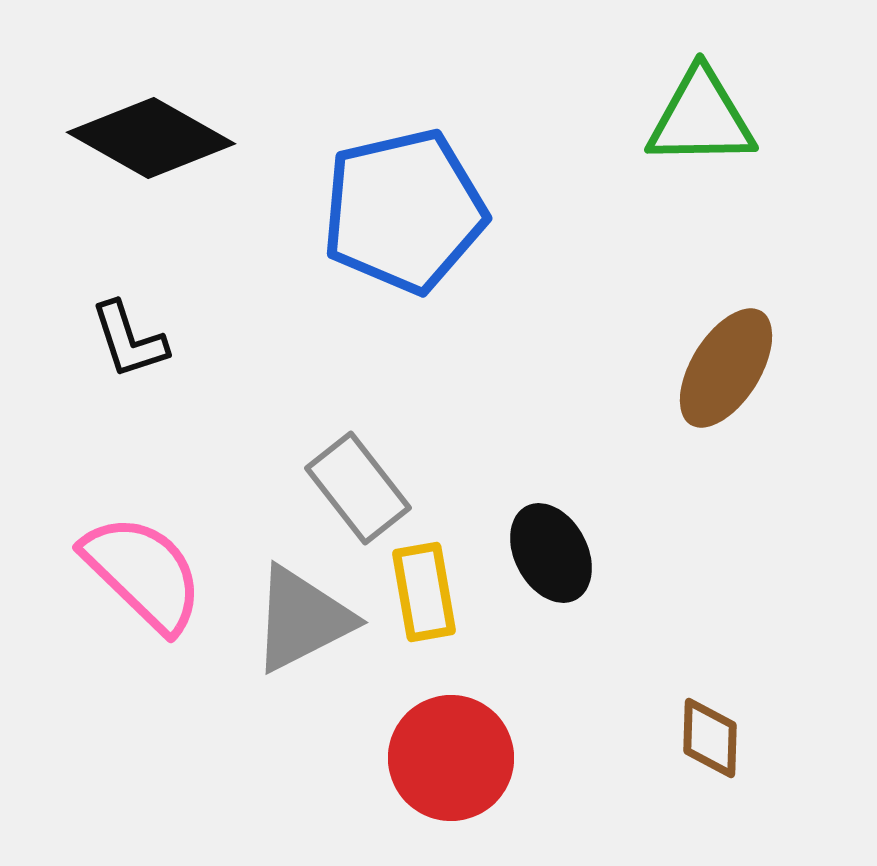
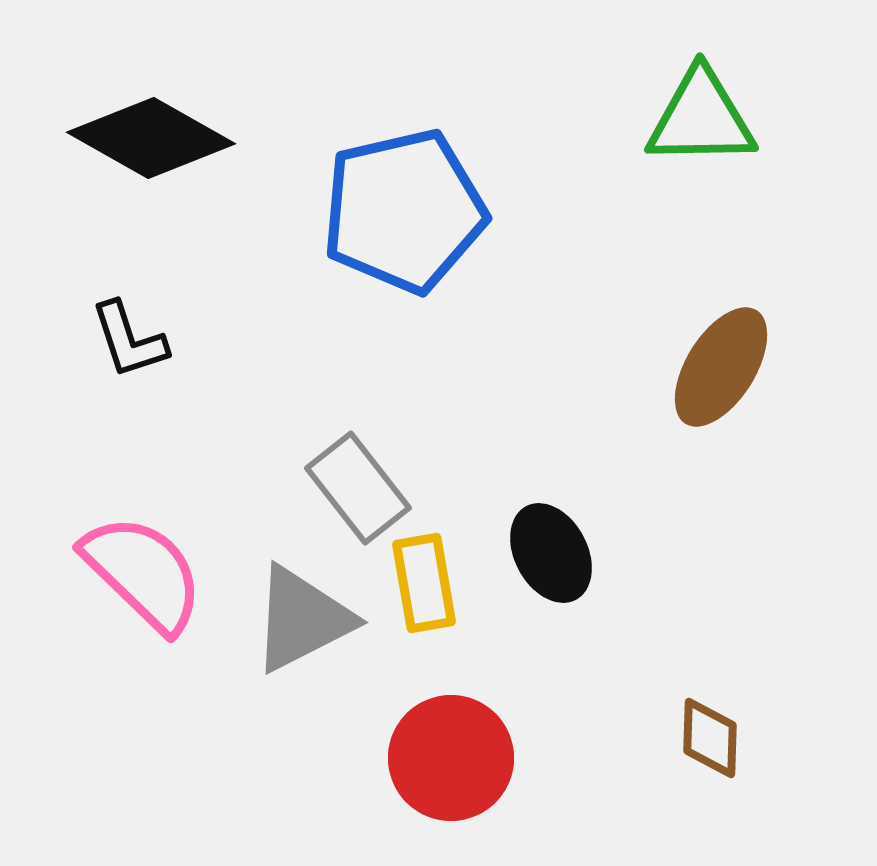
brown ellipse: moved 5 px left, 1 px up
yellow rectangle: moved 9 px up
